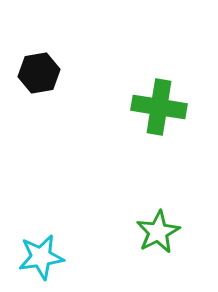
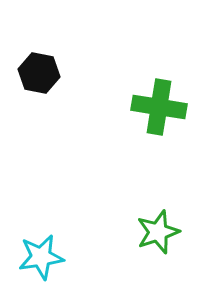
black hexagon: rotated 21 degrees clockwise
green star: rotated 9 degrees clockwise
